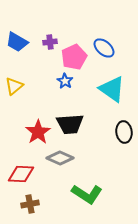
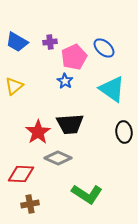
gray diamond: moved 2 px left
